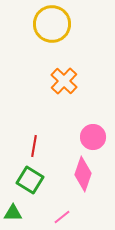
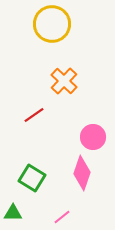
red line: moved 31 px up; rotated 45 degrees clockwise
pink diamond: moved 1 px left, 1 px up
green square: moved 2 px right, 2 px up
